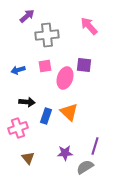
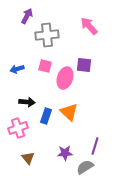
purple arrow: rotated 21 degrees counterclockwise
pink square: rotated 24 degrees clockwise
blue arrow: moved 1 px left, 1 px up
